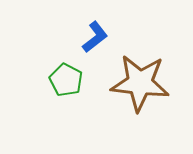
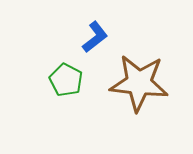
brown star: moved 1 px left
